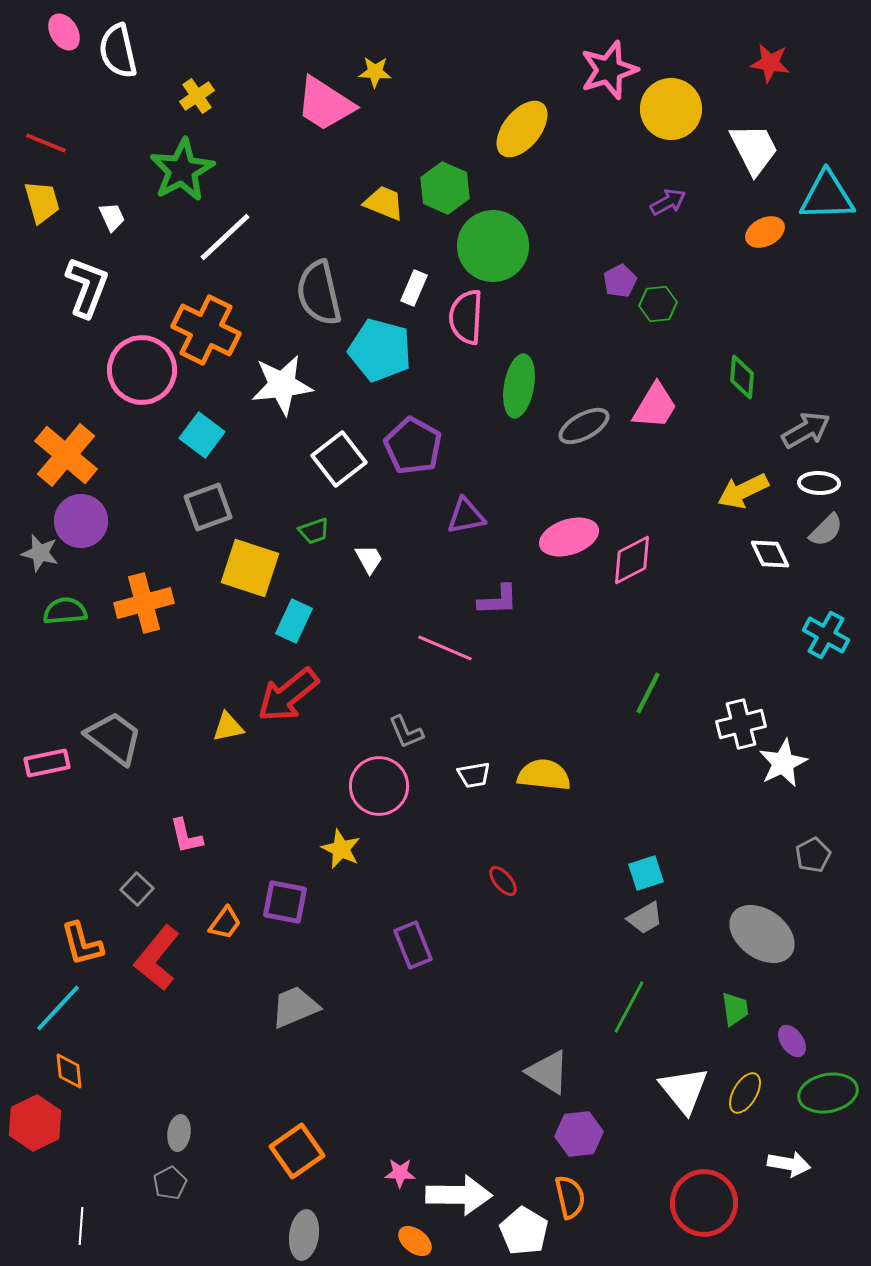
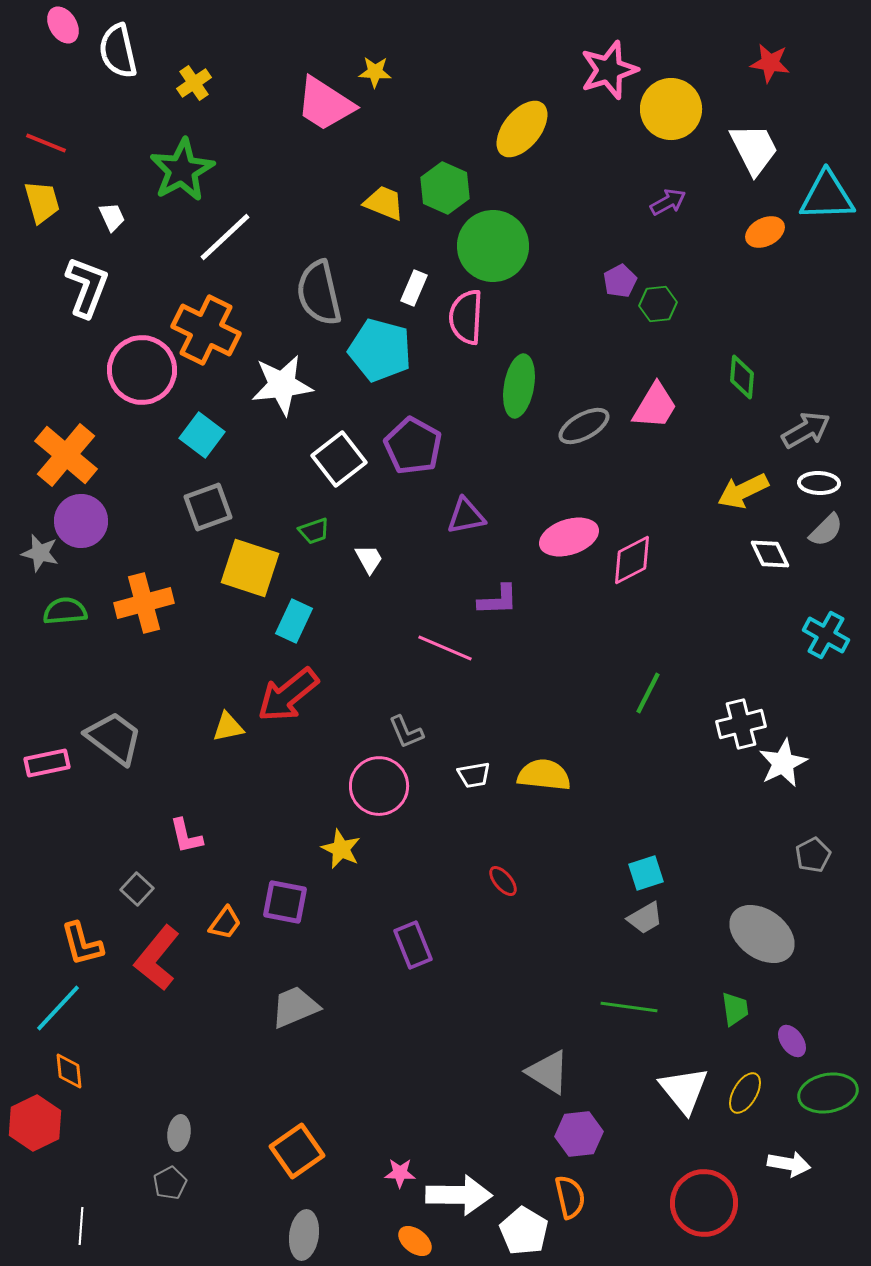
pink ellipse at (64, 32): moved 1 px left, 7 px up
yellow cross at (197, 96): moved 3 px left, 13 px up
green line at (629, 1007): rotated 70 degrees clockwise
